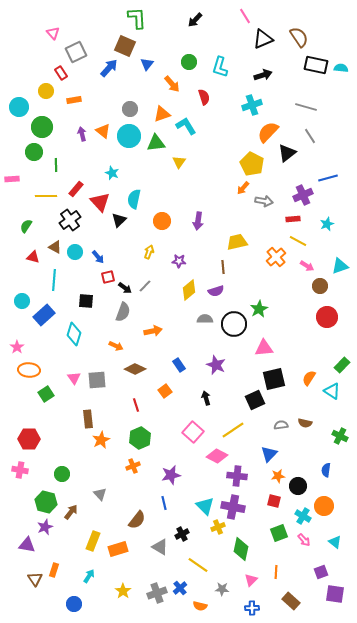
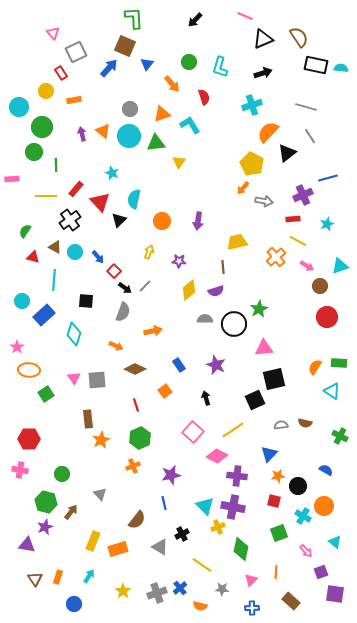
pink line at (245, 16): rotated 35 degrees counterclockwise
green L-shape at (137, 18): moved 3 px left
black arrow at (263, 75): moved 2 px up
cyan L-shape at (186, 126): moved 4 px right, 1 px up
green semicircle at (26, 226): moved 1 px left, 5 px down
red square at (108, 277): moved 6 px right, 6 px up; rotated 32 degrees counterclockwise
green rectangle at (342, 365): moved 3 px left, 2 px up; rotated 49 degrees clockwise
orange semicircle at (309, 378): moved 6 px right, 11 px up
blue semicircle at (326, 470): rotated 112 degrees clockwise
pink arrow at (304, 540): moved 2 px right, 11 px down
yellow line at (198, 565): moved 4 px right
orange rectangle at (54, 570): moved 4 px right, 7 px down
